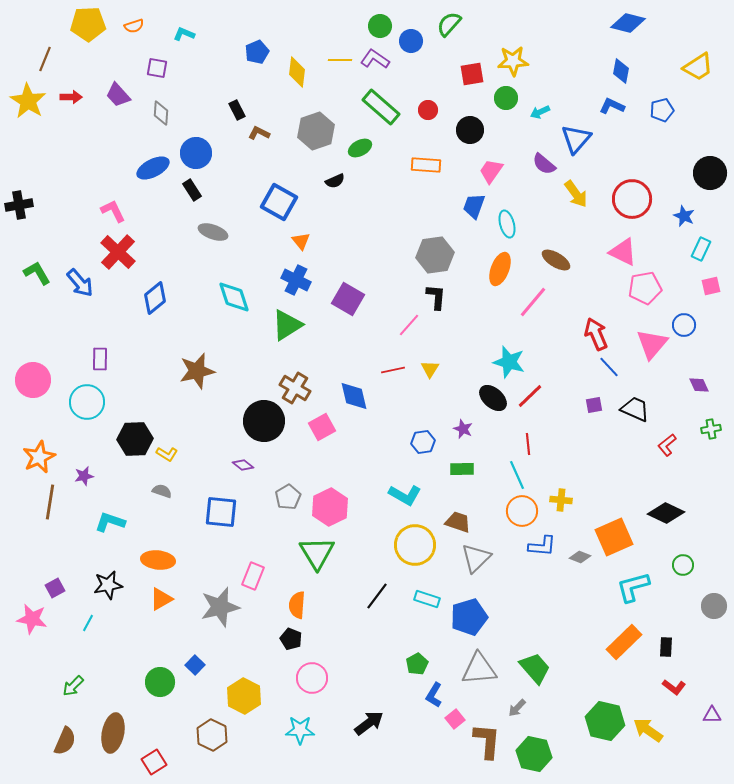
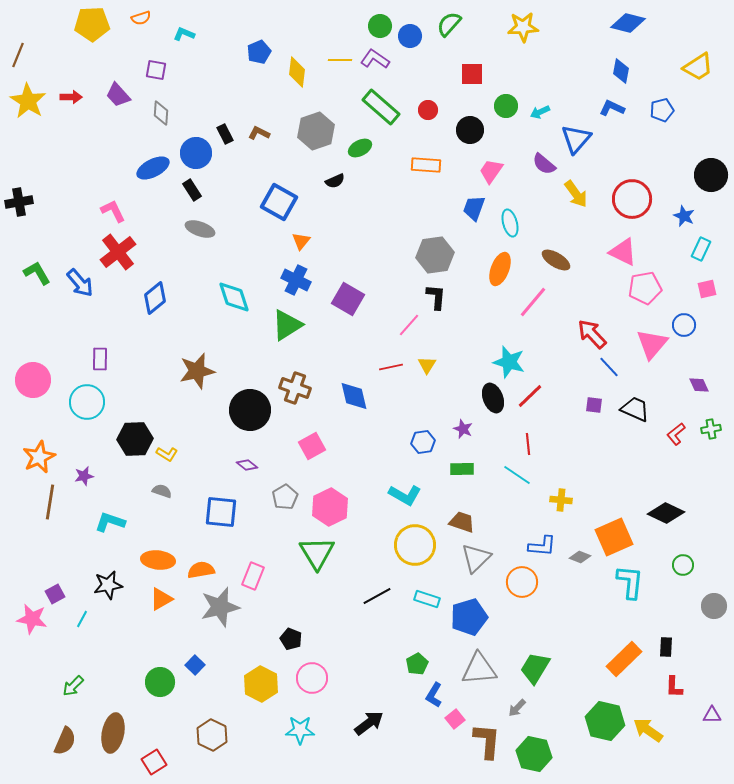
yellow pentagon at (88, 24): moved 4 px right
orange semicircle at (134, 26): moved 7 px right, 8 px up
blue circle at (411, 41): moved 1 px left, 5 px up
blue pentagon at (257, 52): moved 2 px right
brown line at (45, 59): moved 27 px left, 4 px up
yellow star at (513, 61): moved 10 px right, 34 px up
purple square at (157, 68): moved 1 px left, 2 px down
red square at (472, 74): rotated 10 degrees clockwise
green circle at (506, 98): moved 8 px down
blue L-shape at (612, 106): moved 2 px down
black rectangle at (237, 110): moved 12 px left, 24 px down
black circle at (710, 173): moved 1 px right, 2 px down
black cross at (19, 205): moved 3 px up
blue trapezoid at (474, 206): moved 2 px down
cyan ellipse at (507, 224): moved 3 px right, 1 px up
gray ellipse at (213, 232): moved 13 px left, 3 px up
orange triangle at (301, 241): rotated 18 degrees clockwise
red cross at (118, 252): rotated 9 degrees clockwise
pink square at (711, 286): moved 4 px left, 3 px down
red arrow at (596, 334): moved 4 px left; rotated 20 degrees counterclockwise
yellow triangle at (430, 369): moved 3 px left, 4 px up
red line at (393, 370): moved 2 px left, 3 px up
brown cross at (295, 388): rotated 12 degrees counterclockwise
black ellipse at (493, 398): rotated 28 degrees clockwise
purple square at (594, 405): rotated 18 degrees clockwise
black circle at (264, 421): moved 14 px left, 11 px up
pink square at (322, 427): moved 10 px left, 19 px down
red L-shape at (667, 445): moved 9 px right, 11 px up
purple diamond at (243, 465): moved 4 px right
cyan line at (517, 475): rotated 32 degrees counterclockwise
gray pentagon at (288, 497): moved 3 px left
orange circle at (522, 511): moved 71 px down
brown trapezoid at (458, 522): moved 4 px right
cyan L-shape at (633, 587): moved 3 px left, 5 px up; rotated 111 degrees clockwise
purple square at (55, 588): moved 6 px down
black line at (377, 596): rotated 24 degrees clockwise
orange semicircle at (297, 605): moved 96 px left, 35 px up; rotated 76 degrees clockwise
cyan line at (88, 623): moved 6 px left, 4 px up
orange rectangle at (624, 642): moved 17 px down
green trapezoid at (535, 668): rotated 108 degrees counterclockwise
red L-shape at (674, 687): rotated 55 degrees clockwise
yellow hexagon at (244, 696): moved 17 px right, 12 px up
